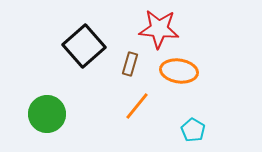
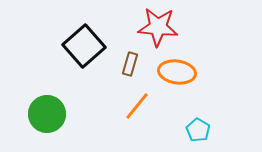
red star: moved 1 px left, 2 px up
orange ellipse: moved 2 px left, 1 px down
cyan pentagon: moved 5 px right
